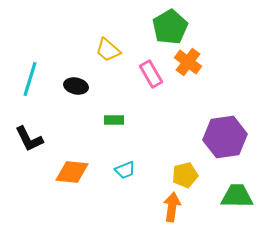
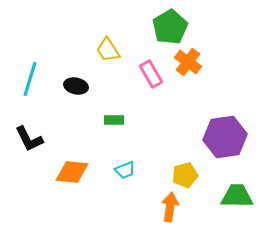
yellow trapezoid: rotated 16 degrees clockwise
orange arrow: moved 2 px left
